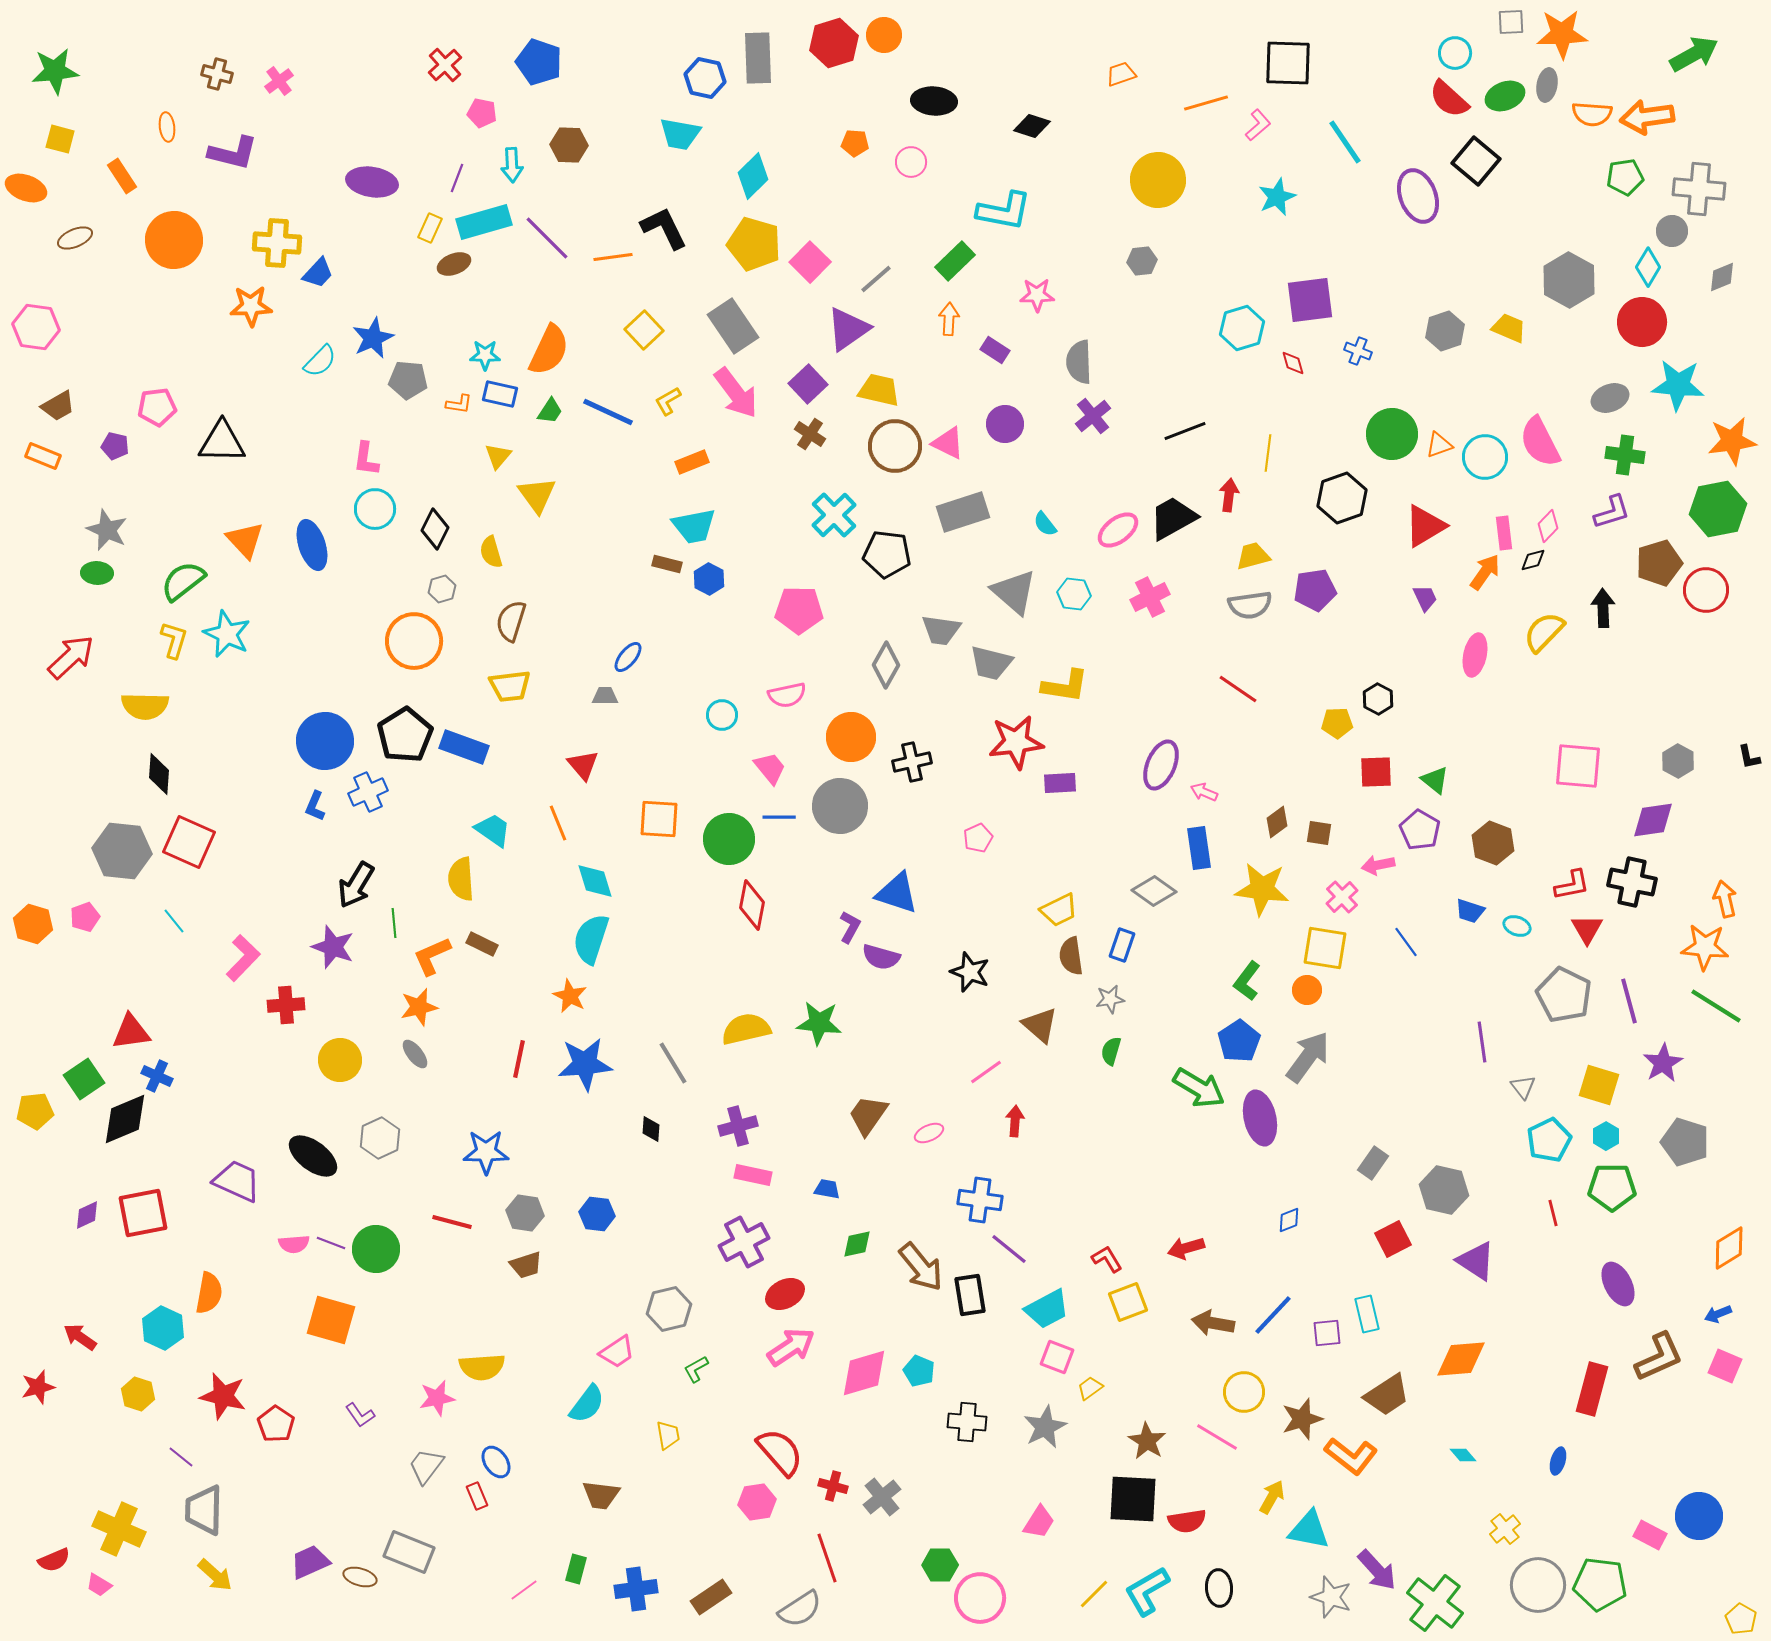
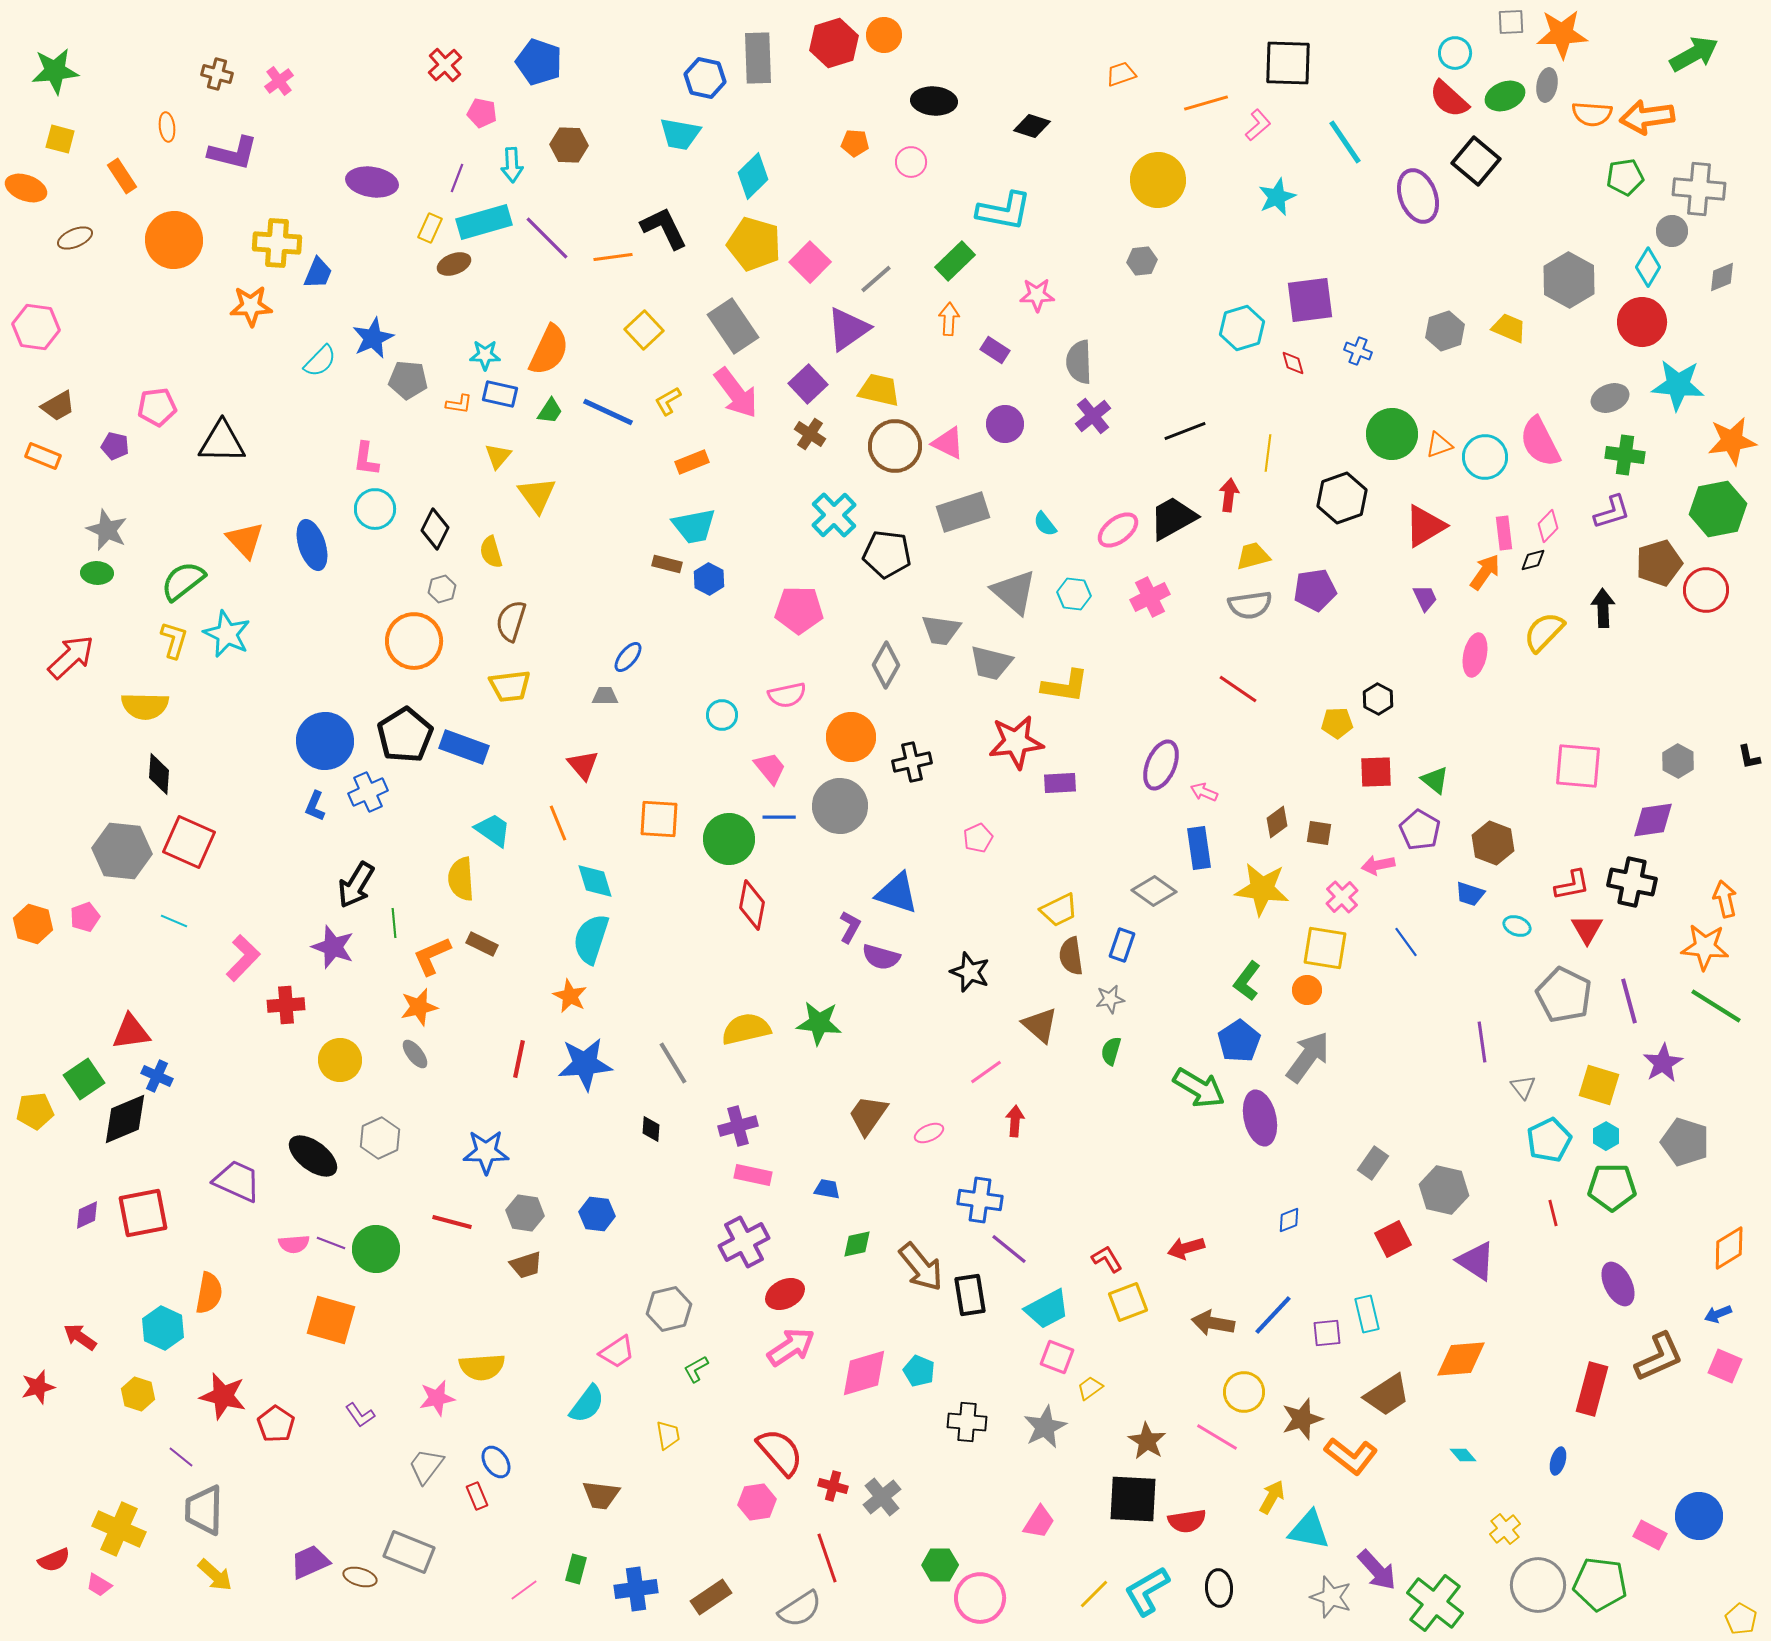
blue trapezoid at (318, 273): rotated 20 degrees counterclockwise
blue trapezoid at (1470, 911): moved 17 px up
cyan line at (174, 921): rotated 28 degrees counterclockwise
